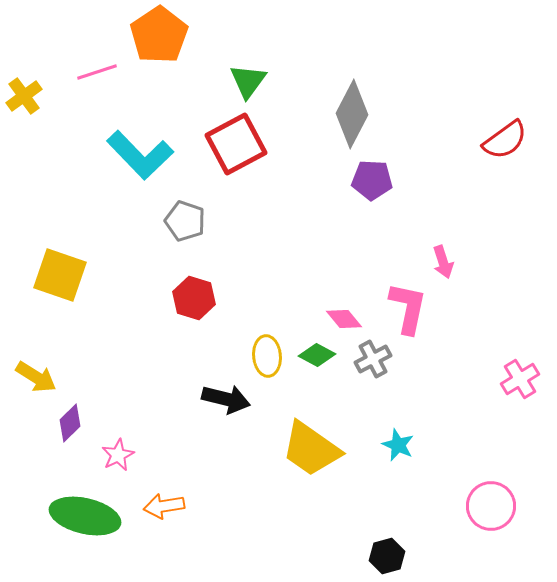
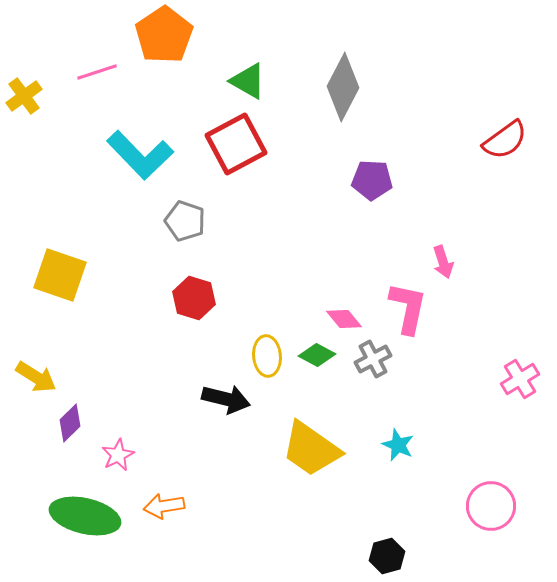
orange pentagon: moved 5 px right
green triangle: rotated 36 degrees counterclockwise
gray diamond: moved 9 px left, 27 px up
